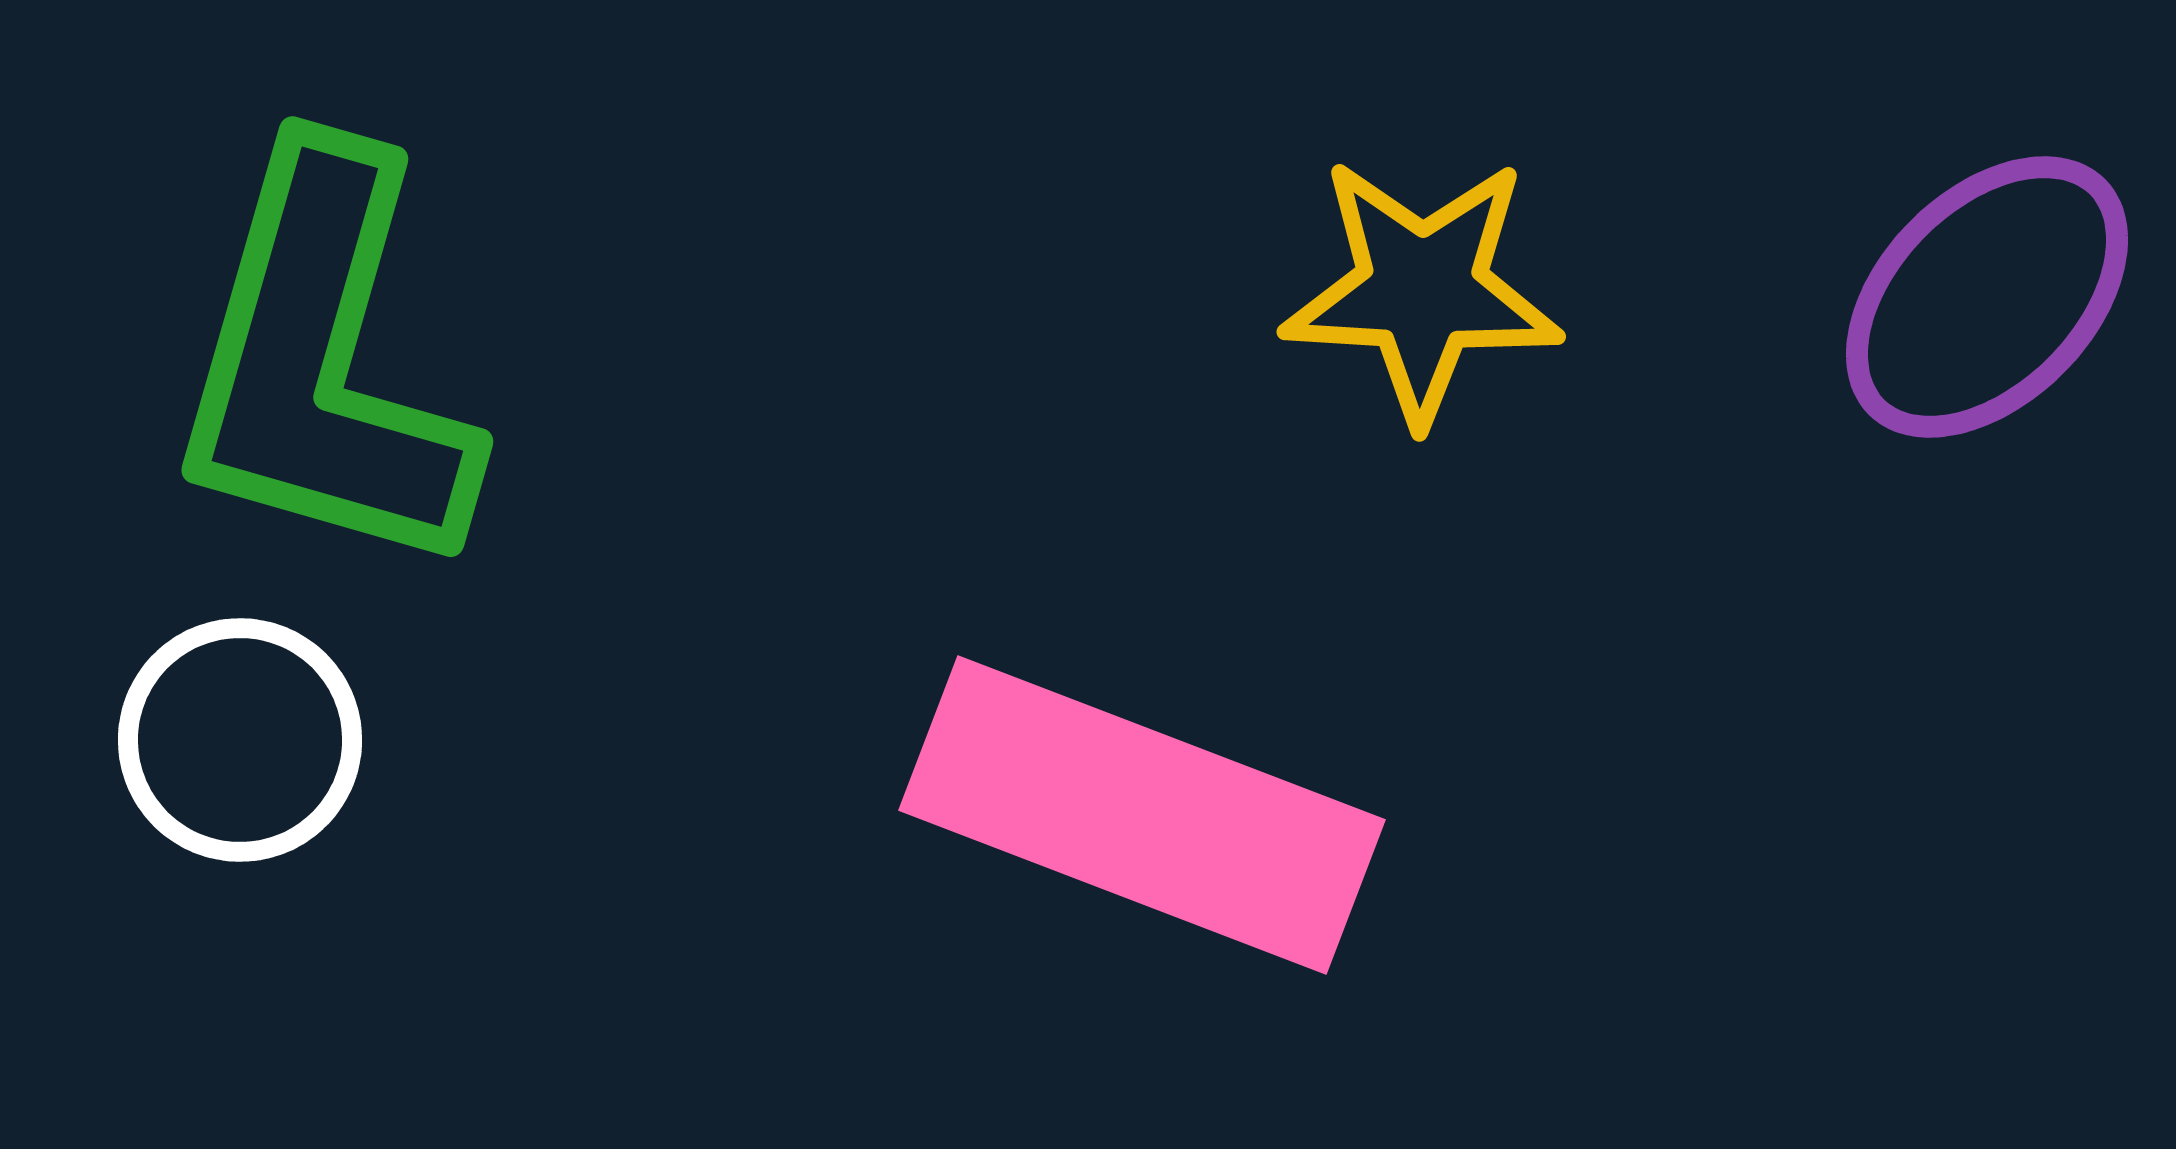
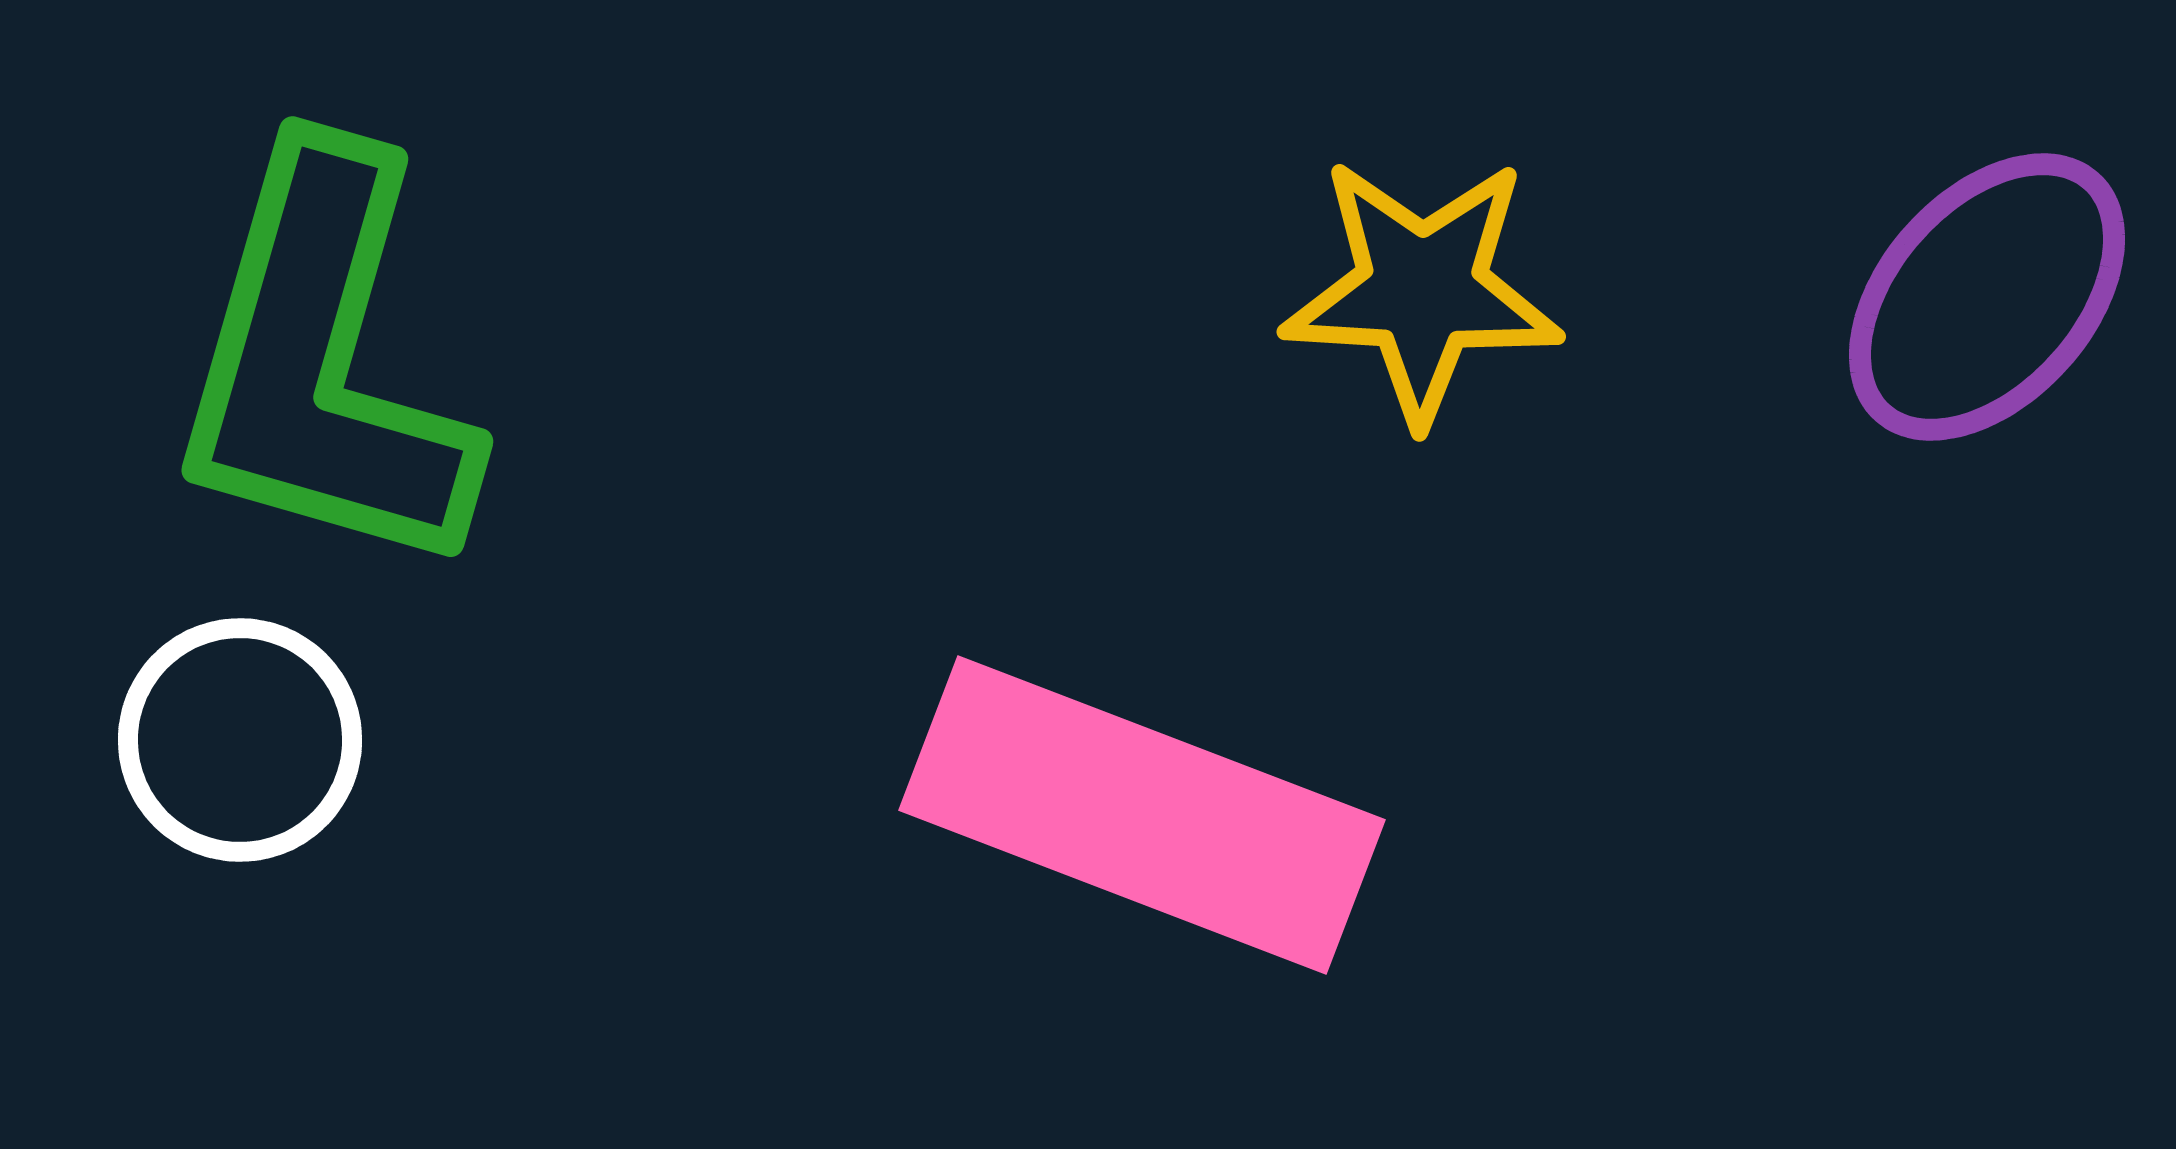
purple ellipse: rotated 3 degrees counterclockwise
